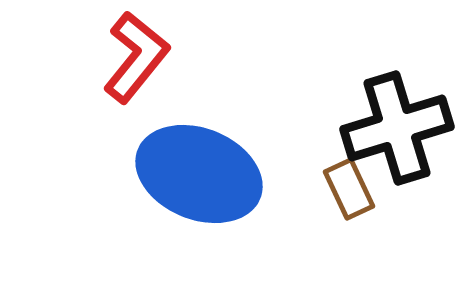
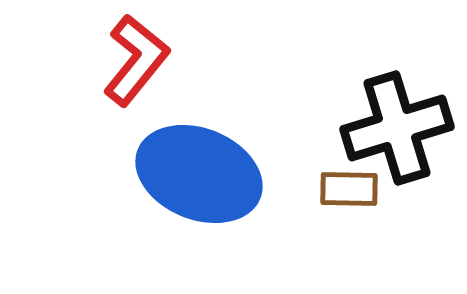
red L-shape: moved 3 px down
brown rectangle: rotated 64 degrees counterclockwise
